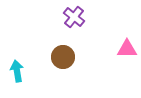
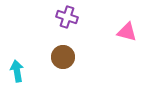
purple cross: moved 7 px left; rotated 20 degrees counterclockwise
pink triangle: moved 17 px up; rotated 15 degrees clockwise
